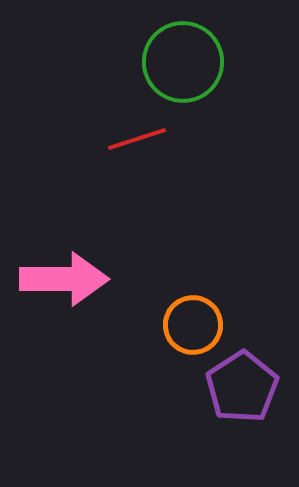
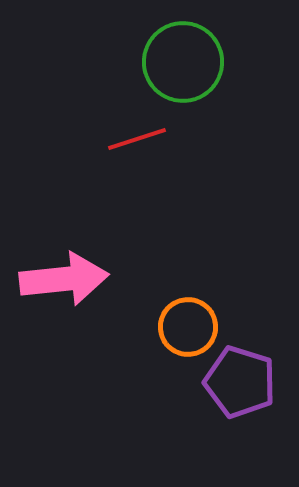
pink arrow: rotated 6 degrees counterclockwise
orange circle: moved 5 px left, 2 px down
purple pentagon: moved 2 px left, 5 px up; rotated 22 degrees counterclockwise
